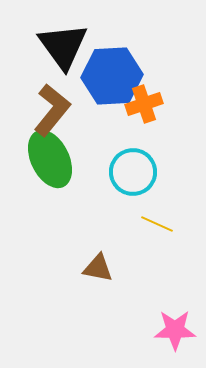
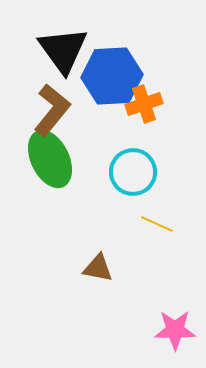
black triangle: moved 4 px down
